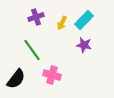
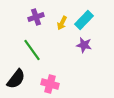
pink cross: moved 2 px left, 9 px down
